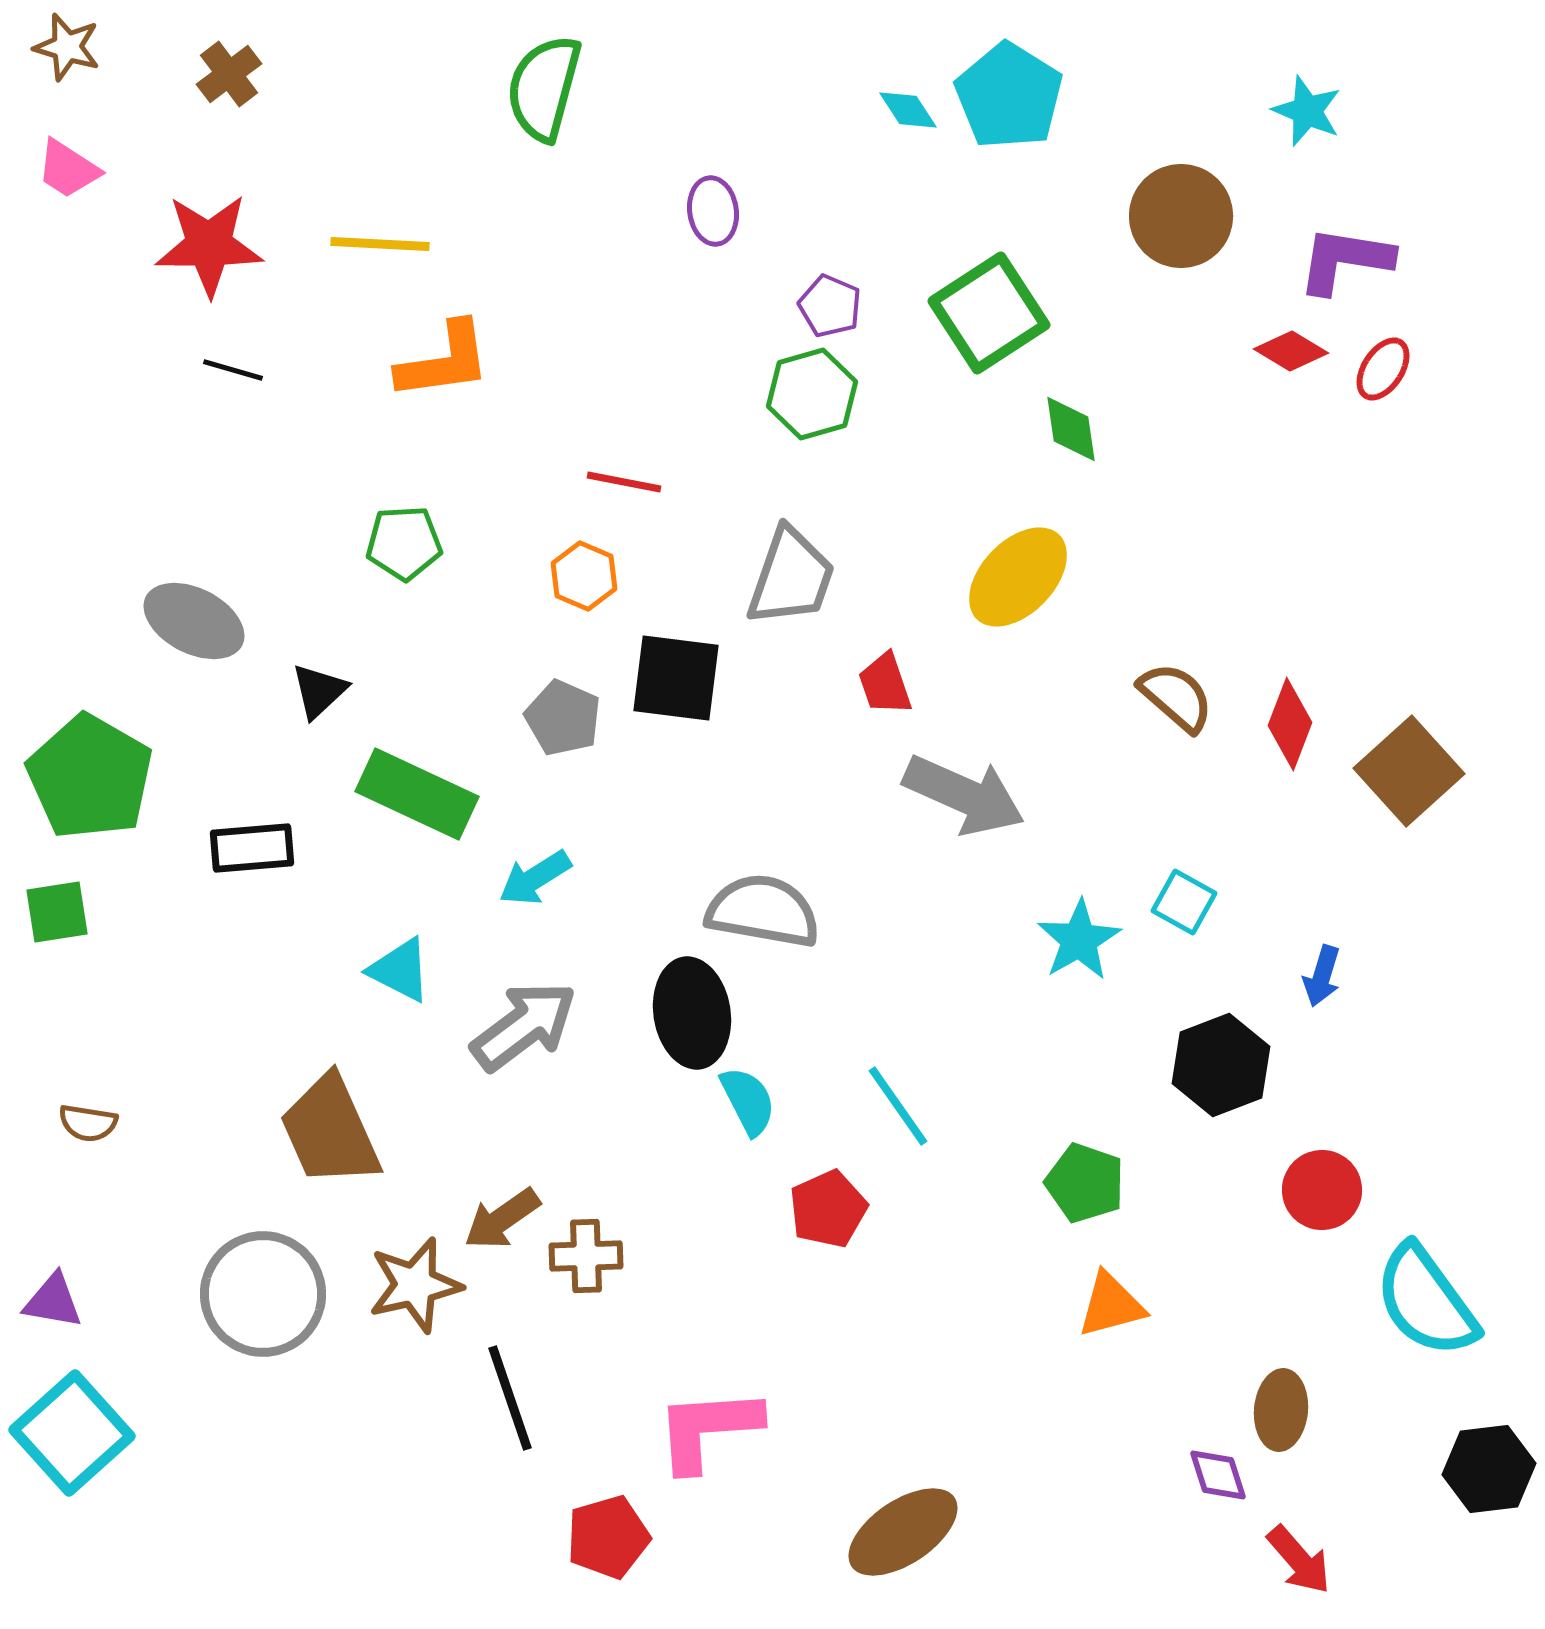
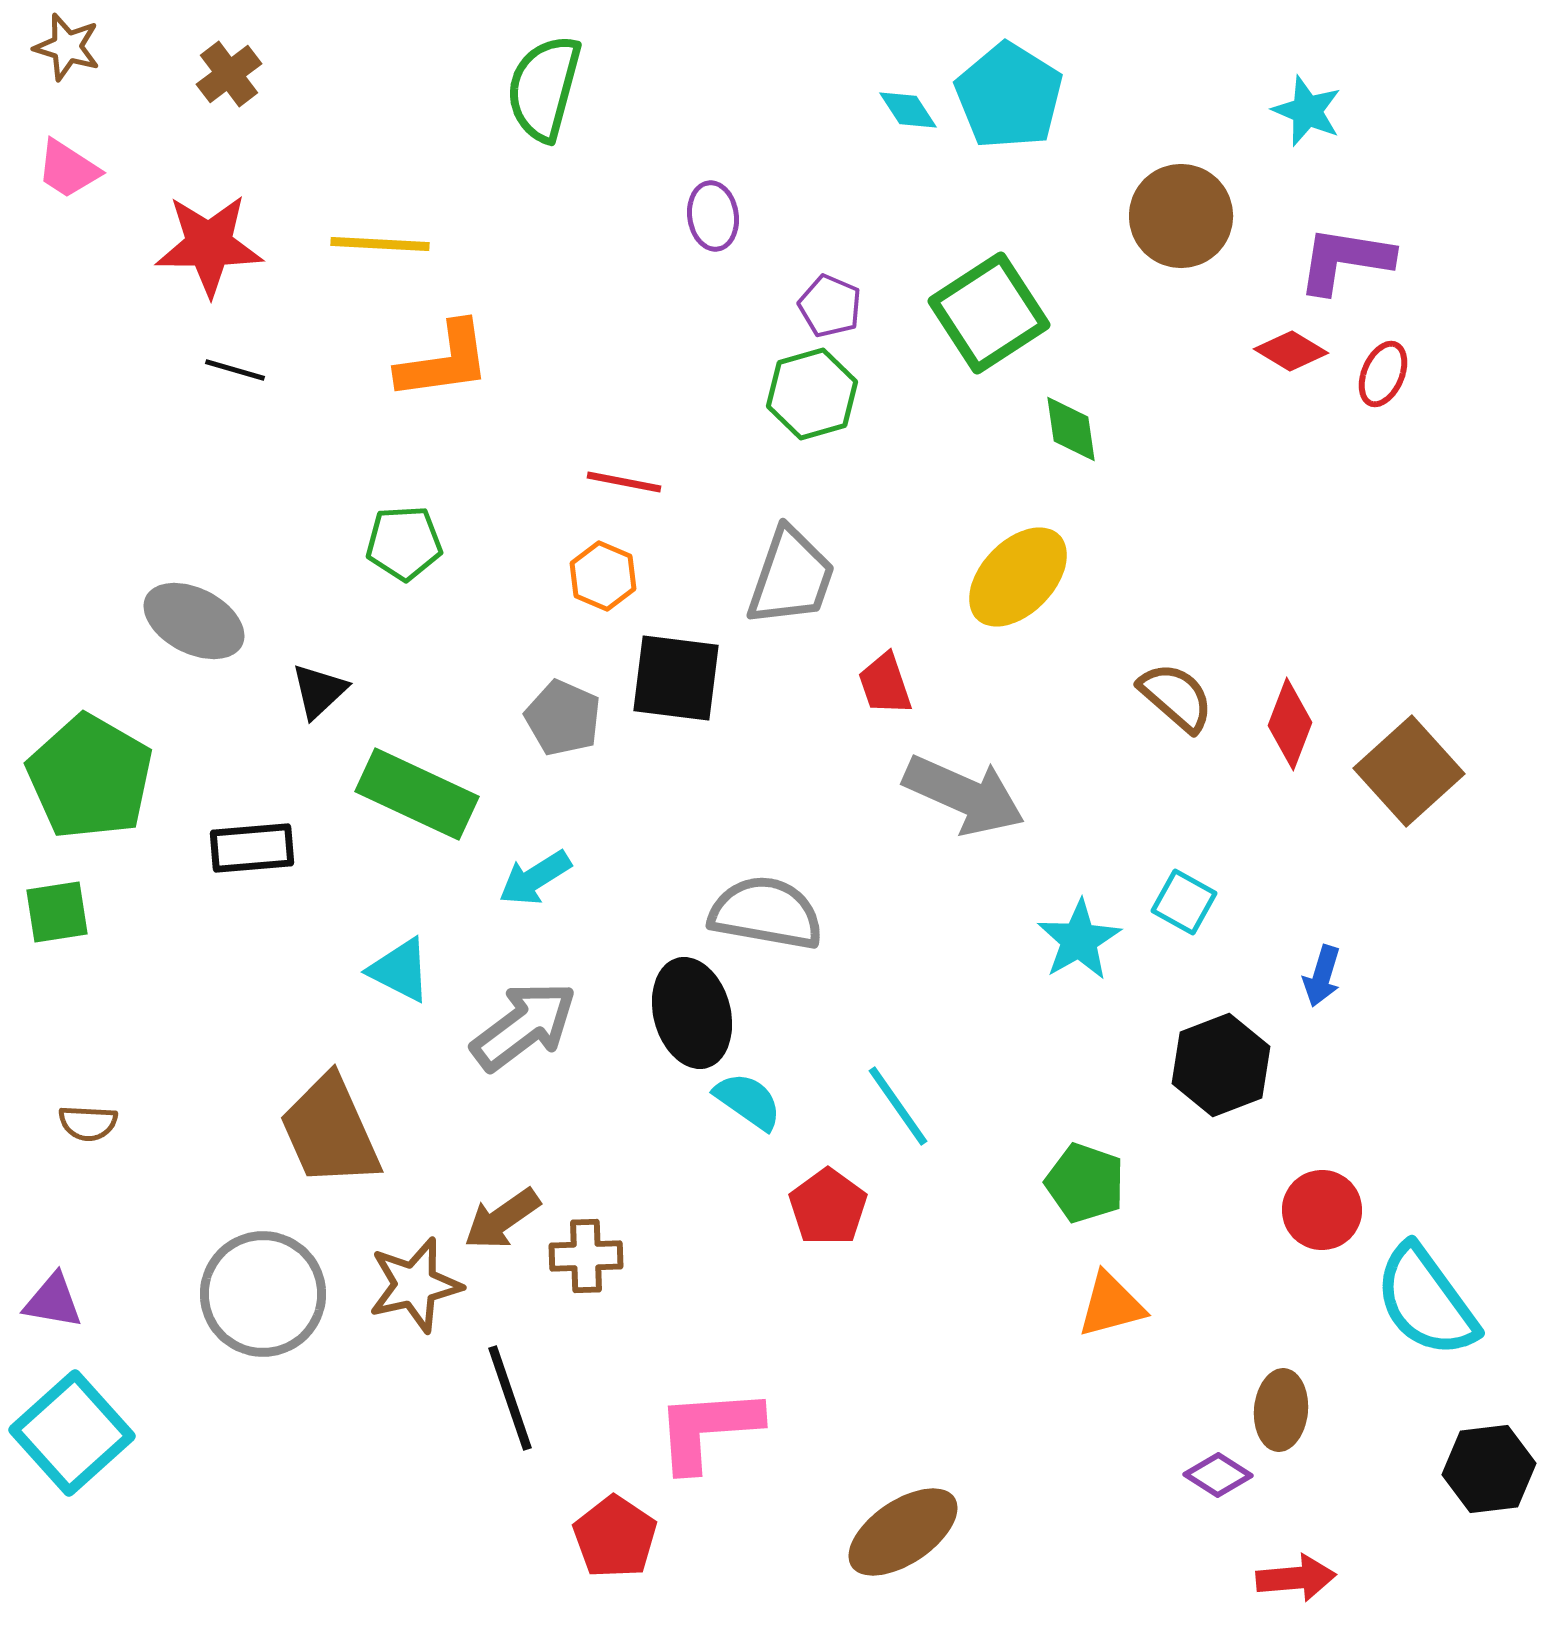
purple ellipse at (713, 211): moved 5 px down
red ellipse at (1383, 369): moved 5 px down; rotated 10 degrees counterclockwise
black line at (233, 370): moved 2 px right
orange hexagon at (584, 576): moved 19 px right
gray semicircle at (763, 911): moved 3 px right, 2 px down
black ellipse at (692, 1013): rotated 6 degrees counterclockwise
cyan semicircle at (748, 1101): rotated 28 degrees counterclockwise
brown semicircle at (88, 1123): rotated 6 degrees counterclockwise
red circle at (1322, 1190): moved 20 px down
red pentagon at (828, 1209): moved 2 px up; rotated 12 degrees counterclockwise
purple diamond at (1218, 1475): rotated 40 degrees counterclockwise
red pentagon at (608, 1537): moved 7 px right; rotated 22 degrees counterclockwise
red arrow at (1299, 1560): moved 3 px left, 18 px down; rotated 54 degrees counterclockwise
